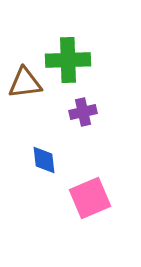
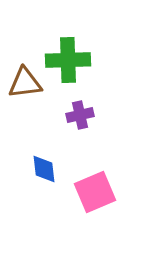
purple cross: moved 3 px left, 3 px down
blue diamond: moved 9 px down
pink square: moved 5 px right, 6 px up
